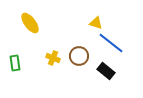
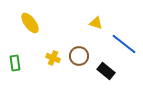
blue line: moved 13 px right, 1 px down
